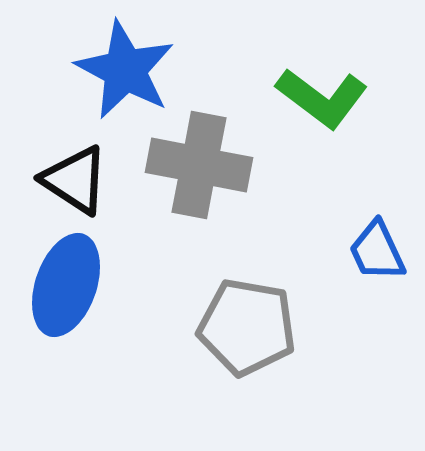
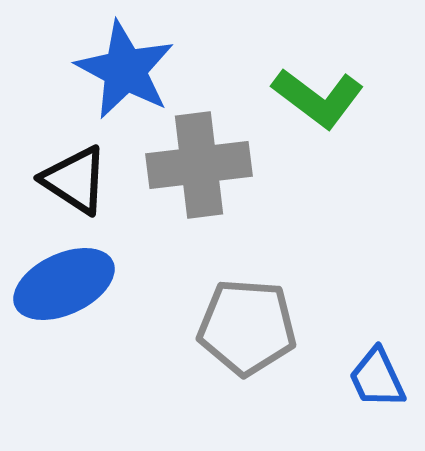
green L-shape: moved 4 px left
gray cross: rotated 18 degrees counterclockwise
blue trapezoid: moved 127 px down
blue ellipse: moved 2 px left, 1 px up; rotated 46 degrees clockwise
gray pentagon: rotated 6 degrees counterclockwise
